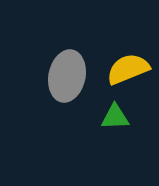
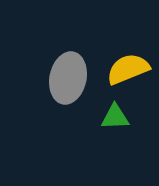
gray ellipse: moved 1 px right, 2 px down
